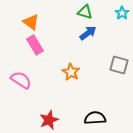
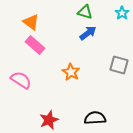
pink rectangle: rotated 18 degrees counterclockwise
